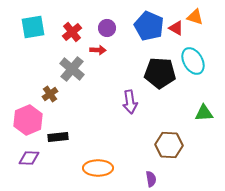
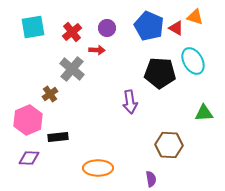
red arrow: moved 1 px left
